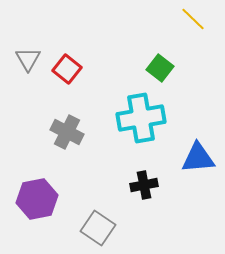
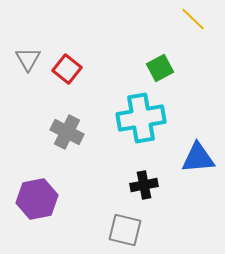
green square: rotated 24 degrees clockwise
gray square: moved 27 px right, 2 px down; rotated 20 degrees counterclockwise
